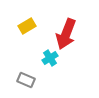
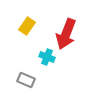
yellow rectangle: rotated 24 degrees counterclockwise
cyan cross: moved 3 px left, 1 px up; rotated 35 degrees counterclockwise
